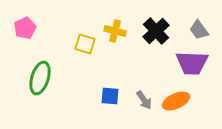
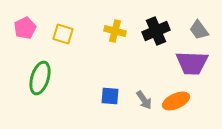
black cross: rotated 20 degrees clockwise
yellow square: moved 22 px left, 10 px up
